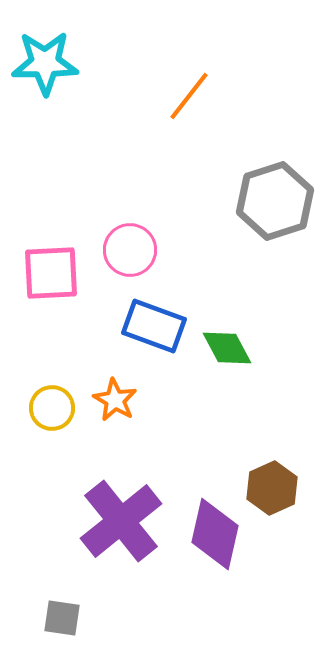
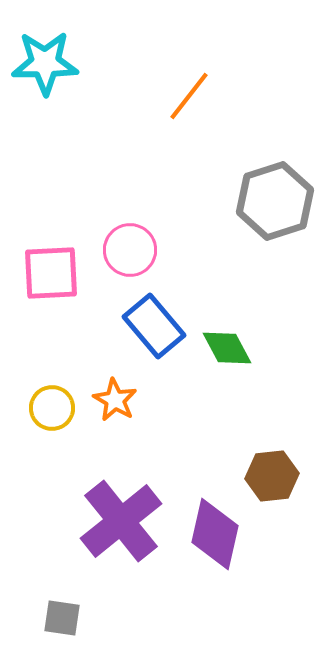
blue rectangle: rotated 30 degrees clockwise
brown hexagon: moved 12 px up; rotated 18 degrees clockwise
